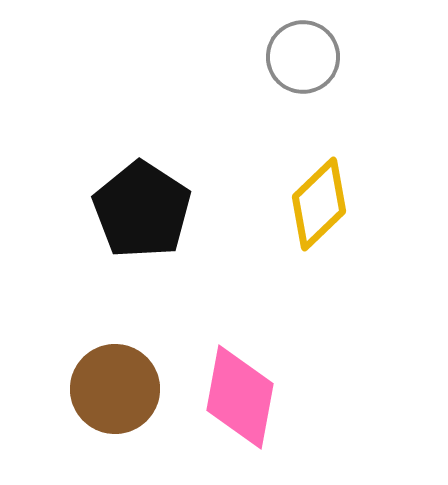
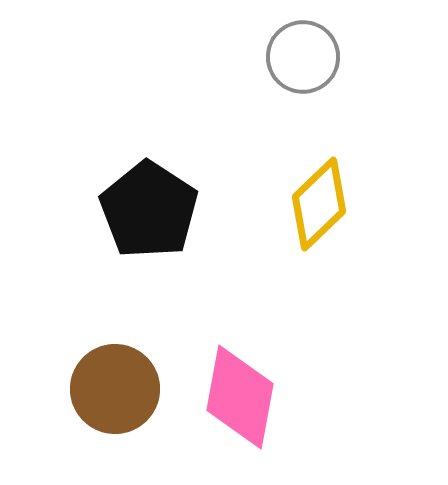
black pentagon: moved 7 px right
